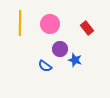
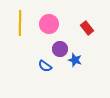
pink circle: moved 1 px left
